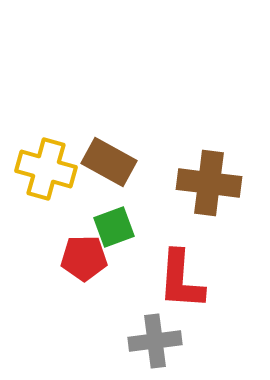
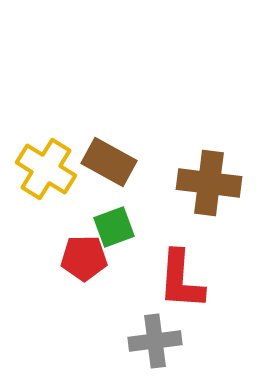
yellow cross: rotated 16 degrees clockwise
